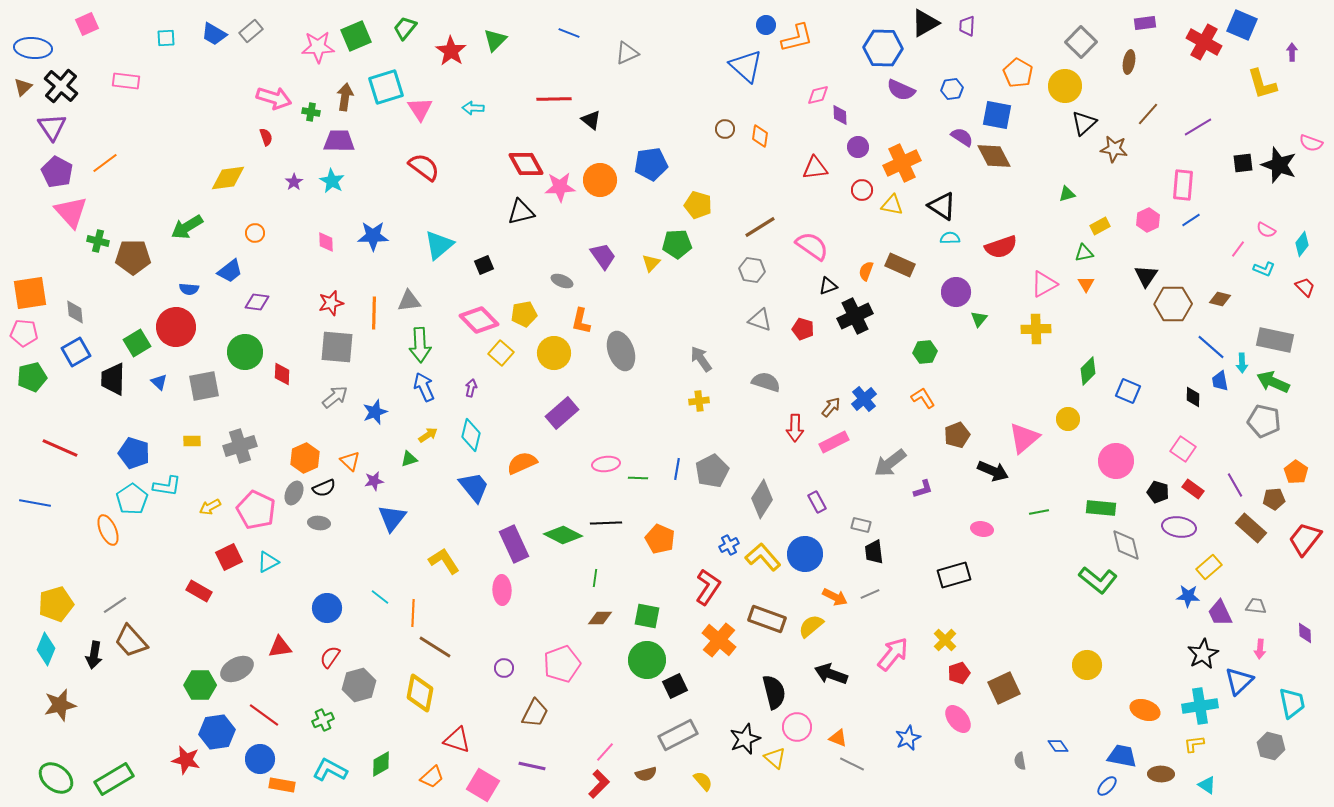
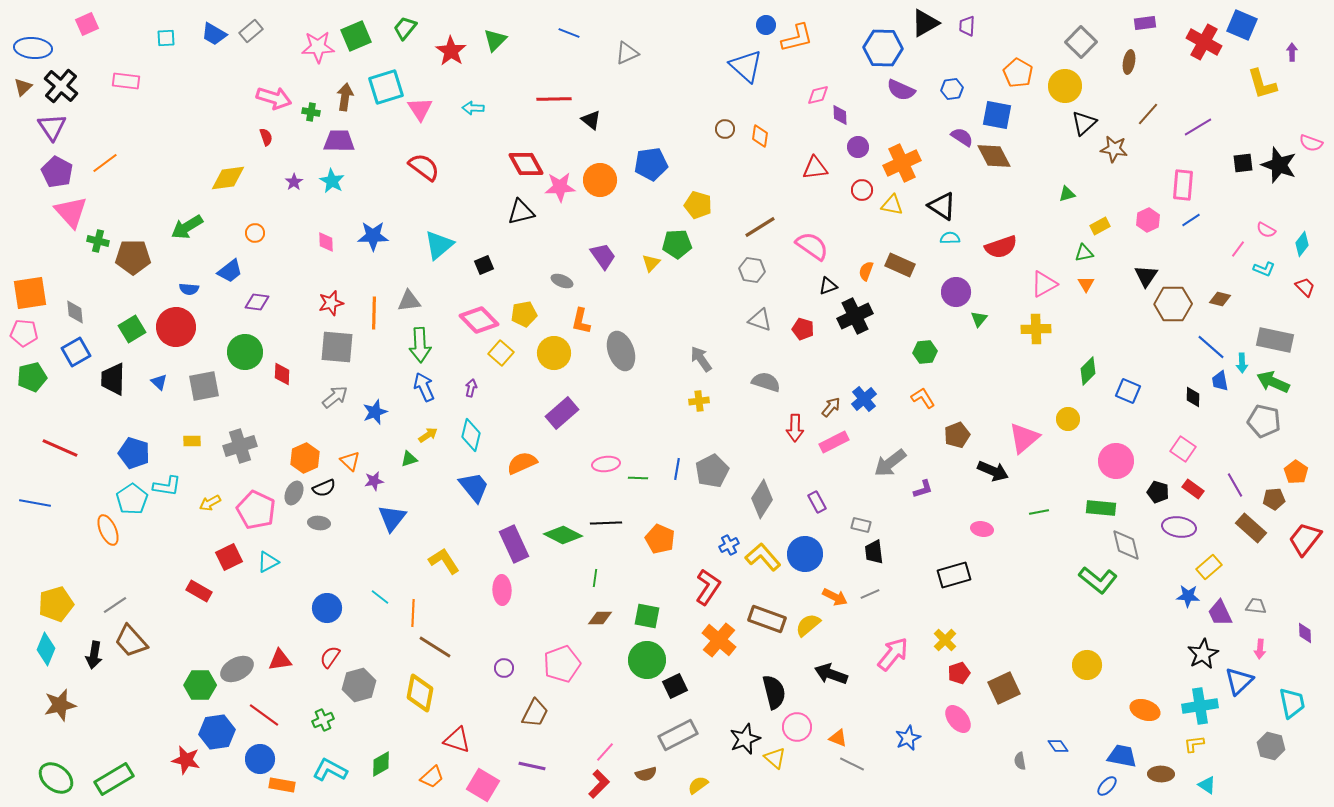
green square at (137, 343): moved 5 px left, 14 px up
yellow arrow at (210, 507): moved 4 px up
yellow semicircle at (811, 626): moved 3 px left, 1 px up
red triangle at (280, 647): moved 13 px down
yellow semicircle at (703, 781): moved 5 px left, 4 px down; rotated 85 degrees counterclockwise
